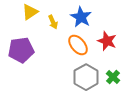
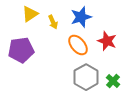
yellow triangle: moved 2 px down
blue star: rotated 25 degrees clockwise
green cross: moved 4 px down
